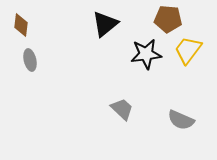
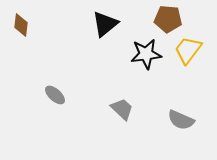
gray ellipse: moved 25 px right, 35 px down; rotated 35 degrees counterclockwise
